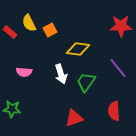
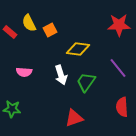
red star: moved 2 px left, 1 px up
white arrow: moved 1 px down
red semicircle: moved 8 px right, 4 px up
